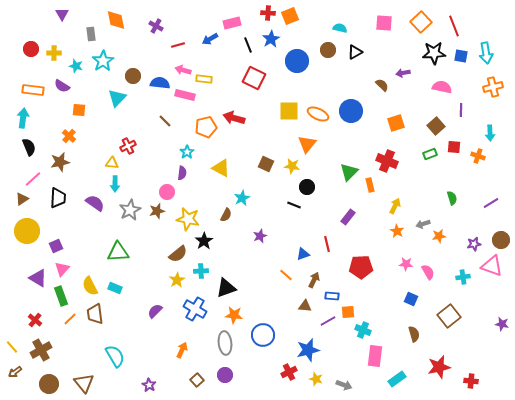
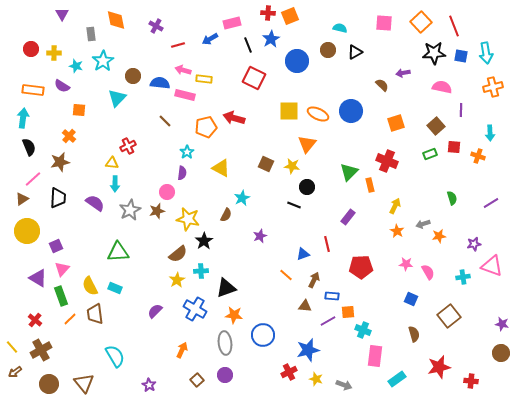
brown circle at (501, 240): moved 113 px down
